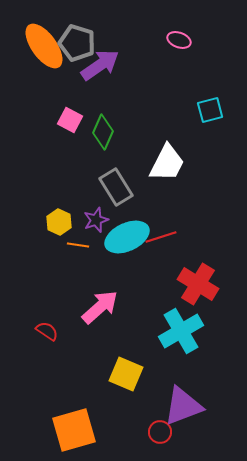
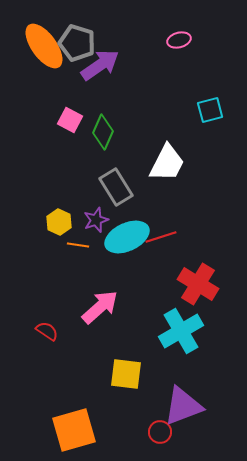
pink ellipse: rotated 35 degrees counterclockwise
yellow square: rotated 16 degrees counterclockwise
